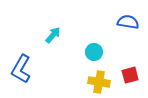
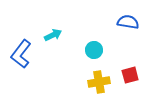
cyan arrow: rotated 24 degrees clockwise
cyan circle: moved 2 px up
blue L-shape: moved 15 px up; rotated 8 degrees clockwise
yellow cross: rotated 20 degrees counterclockwise
